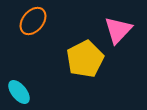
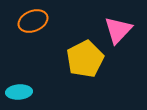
orange ellipse: rotated 28 degrees clockwise
cyan ellipse: rotated 55 degrees counterclockwise
